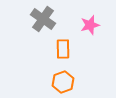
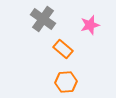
orange rectangle: rotated 48 degrees counterclockwise
orange hexagon: moved 3 px right; rotated 15 degrees clockwise
